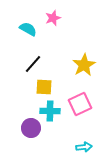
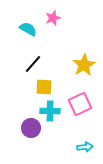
cyan arrow: moved 1 px right
